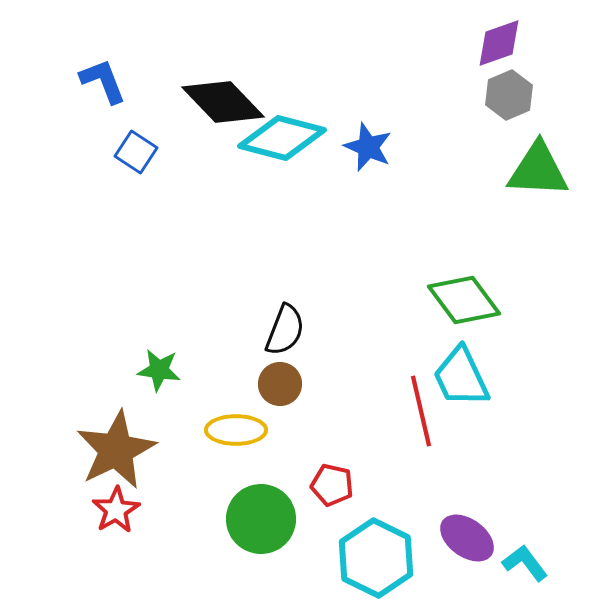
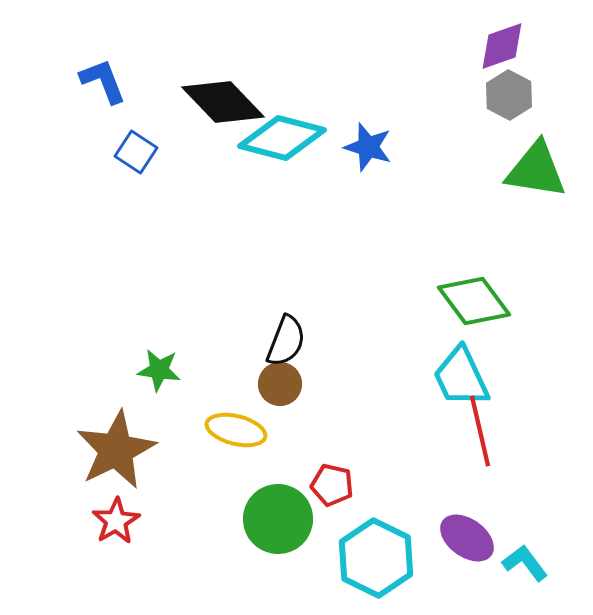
purple diamond: moved 3 px right, 3 px down
gray hexagon: rotated 9 degrees counterclockwise
blue star: rotated 6 degrees counterclockwise
green triangle: moved 2 px left; rotated 6 degrees clockwise
green diamond: moved 10 px right, 1 px down
black semicircle: moved 1 px right, 11 px down
red line: moved 59 px right, 20 px down
yellow ellipse: rotated 14 degrees clockwise
red star: moved 11 px down
green circle: moved 17 px right
